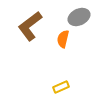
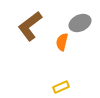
gray ellipse: moved 1 px right, 6 px down
orange semicircle: moved 1 px left, 3 px down
